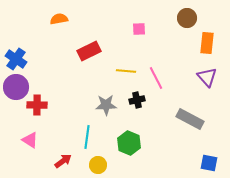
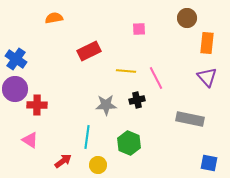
orange semicircle: moved 5 px left, 1 px up
purple circle: moved 1 px left, 2 px down
gray rectangle: rotated 16 degrees counterclockwise
